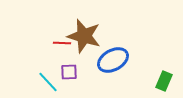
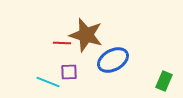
brown star: moved 2 px right, 1 px up
cyan line: rotated 25 degrees counterclockwise
